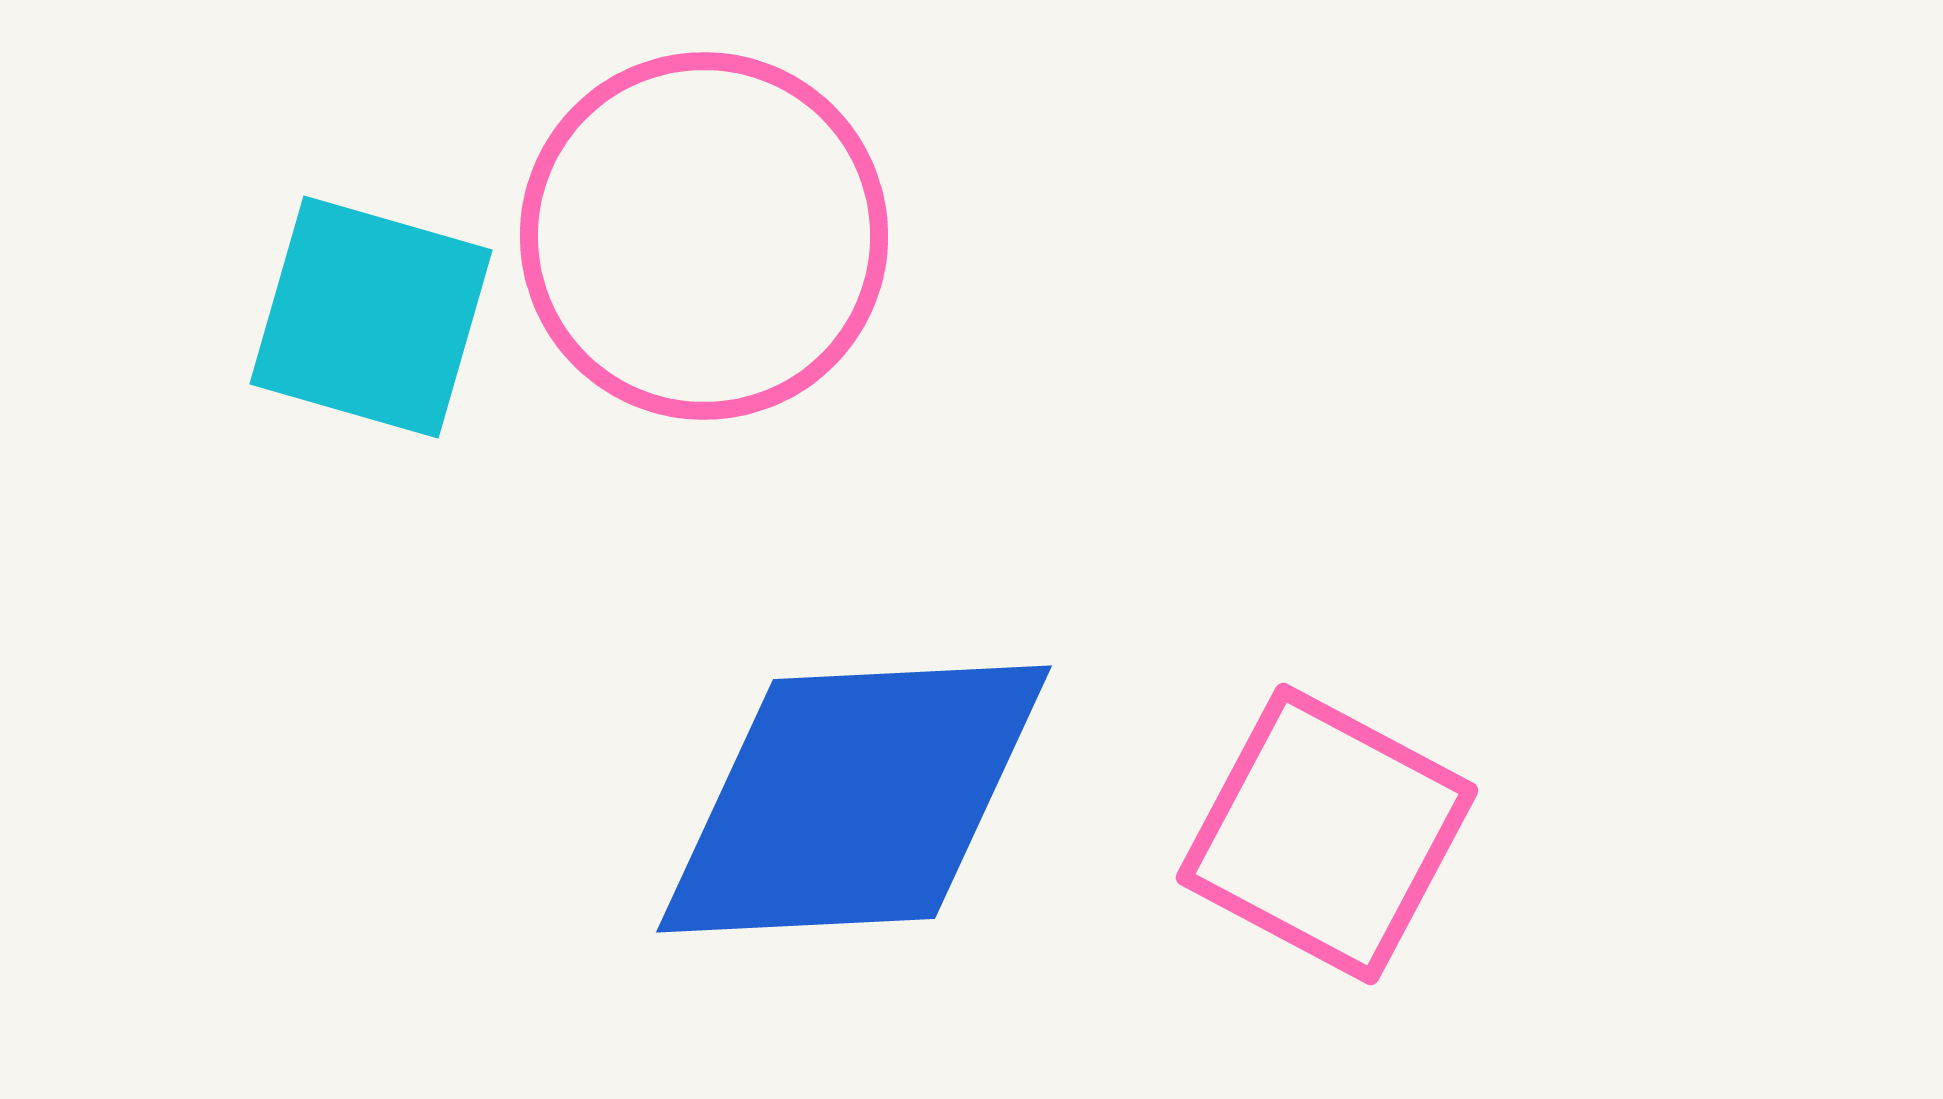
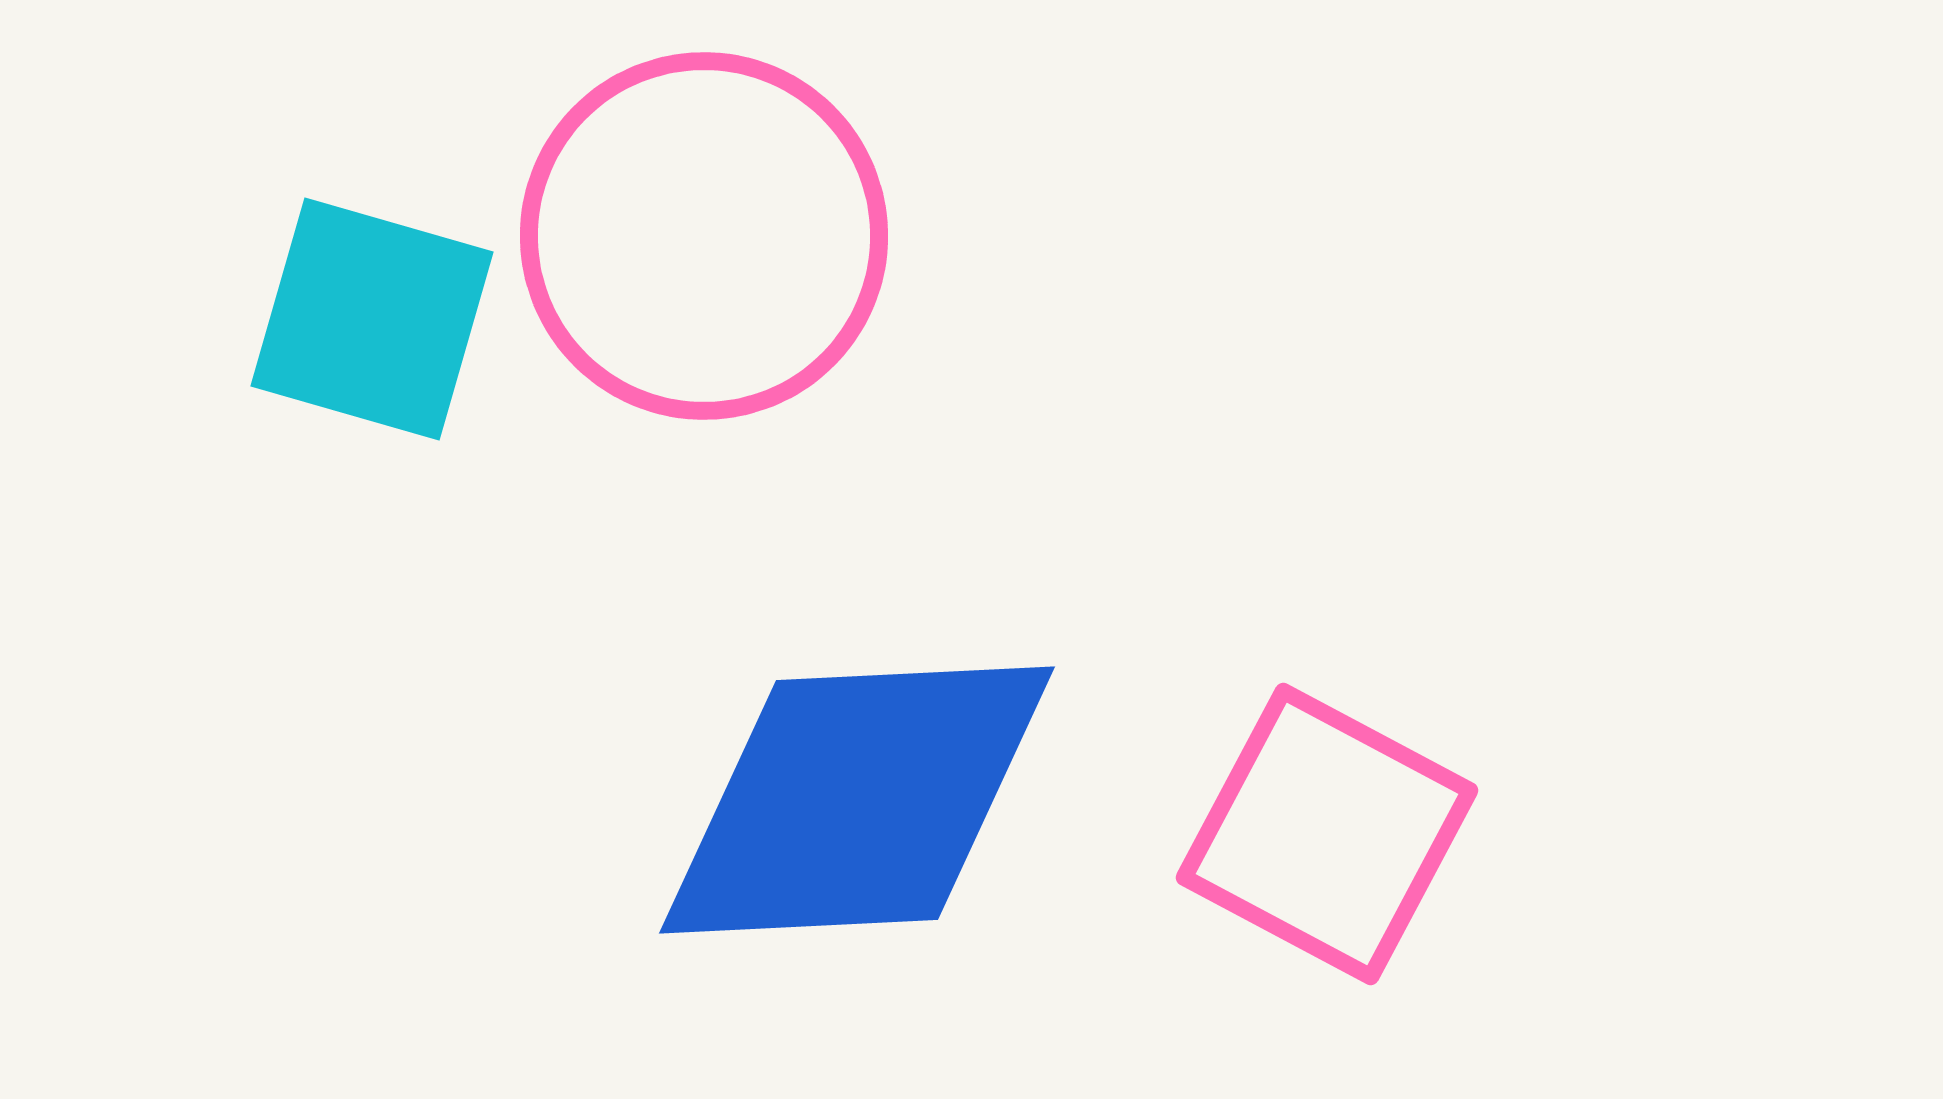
cyan square: moved 1 px right, 2 px down
blue diamond: moved 3 px right, 1 px down
